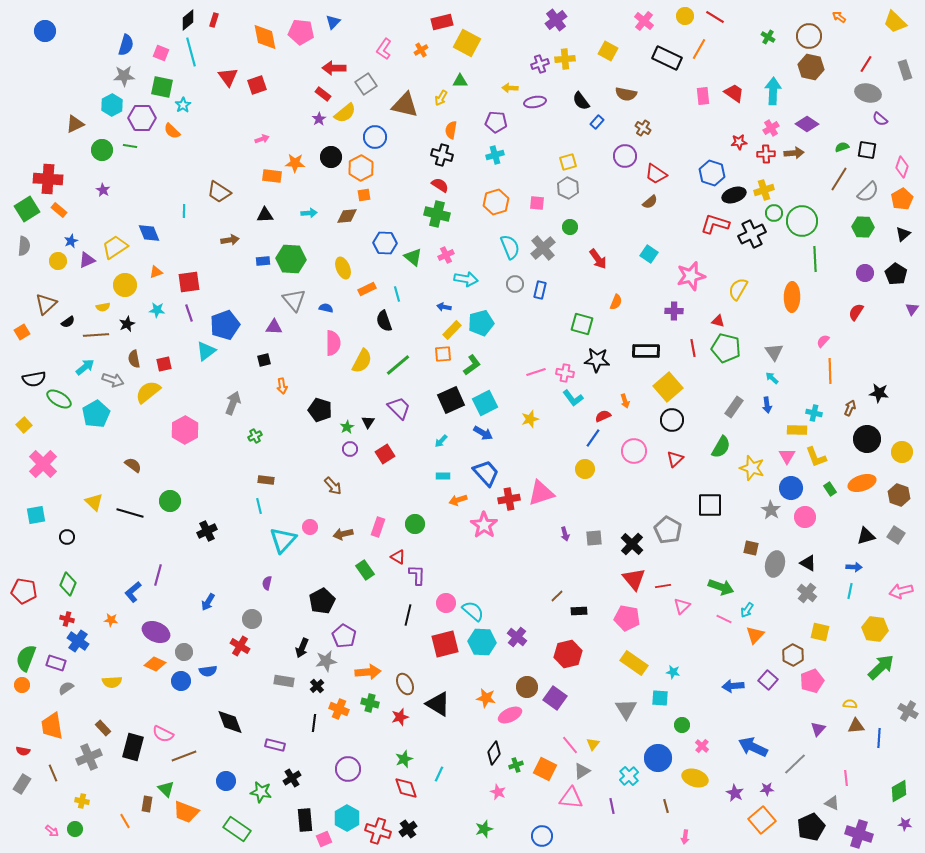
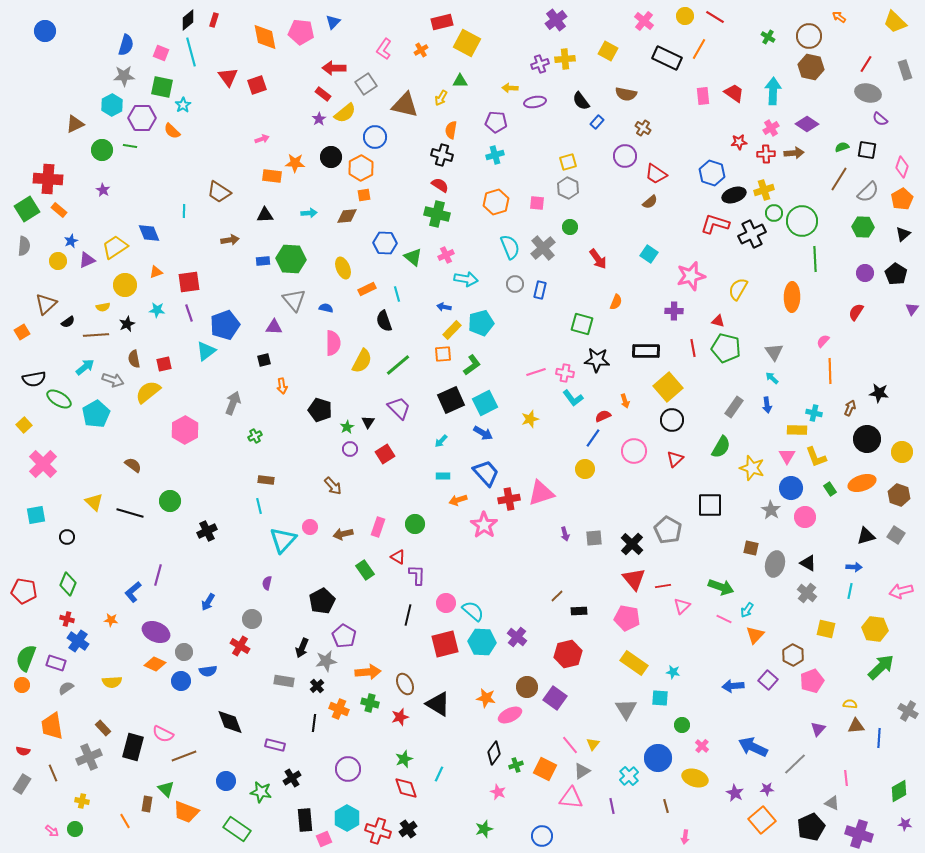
yellow square at (820, 632): moved 6 px right, 3 px up
